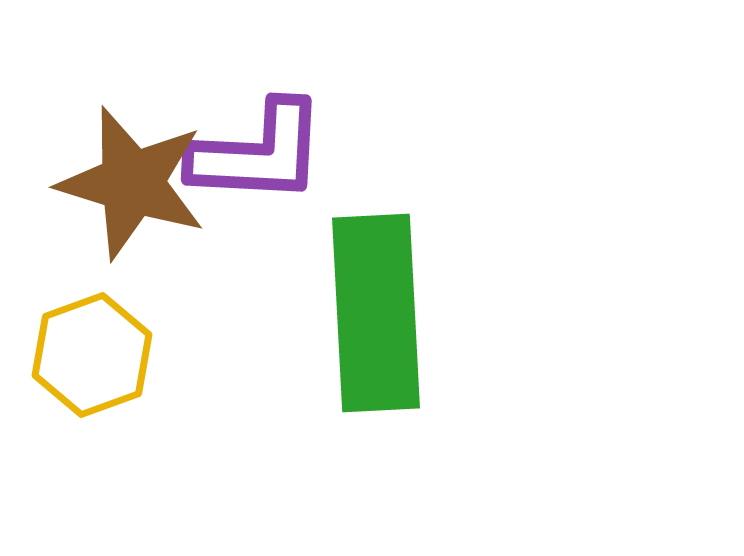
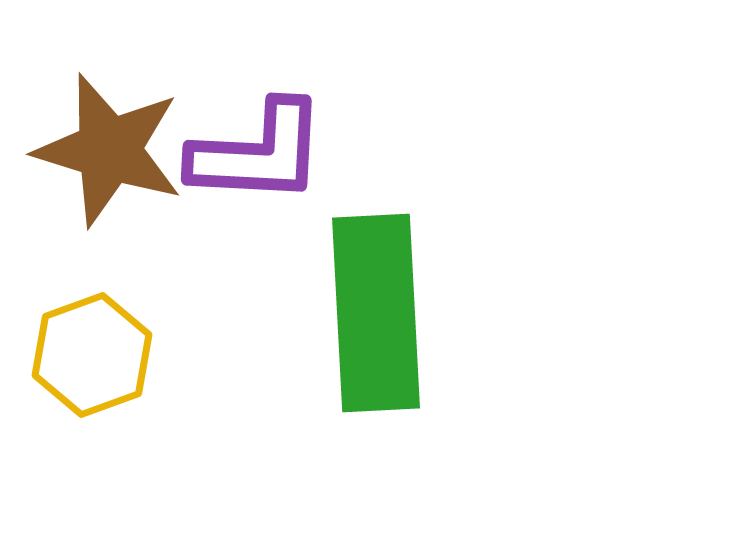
brown star: moved 23 px left, 33 px up
